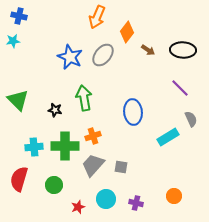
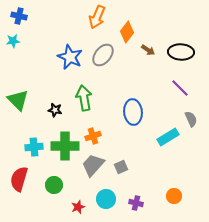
black ellipse: moved 2 px left, 2 px down
gray square: rotated 32 degrees counterclockwise
